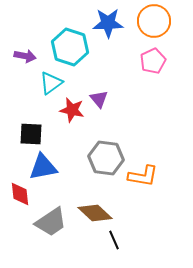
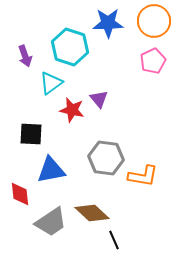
purple arrow: rotated 60 degrees clockwise
blue triangle: moved 8 px right, 3 px down
brown diamond: moved 3 px left
